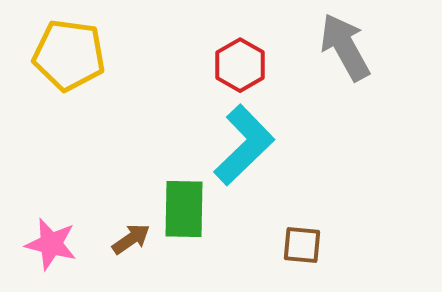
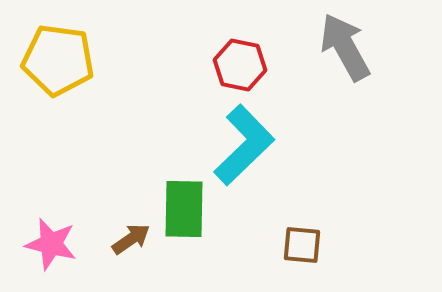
yellow pentagon: moved 11 px left, 5 px down
red hexagon: rotated 18 degrees counterclockwise
